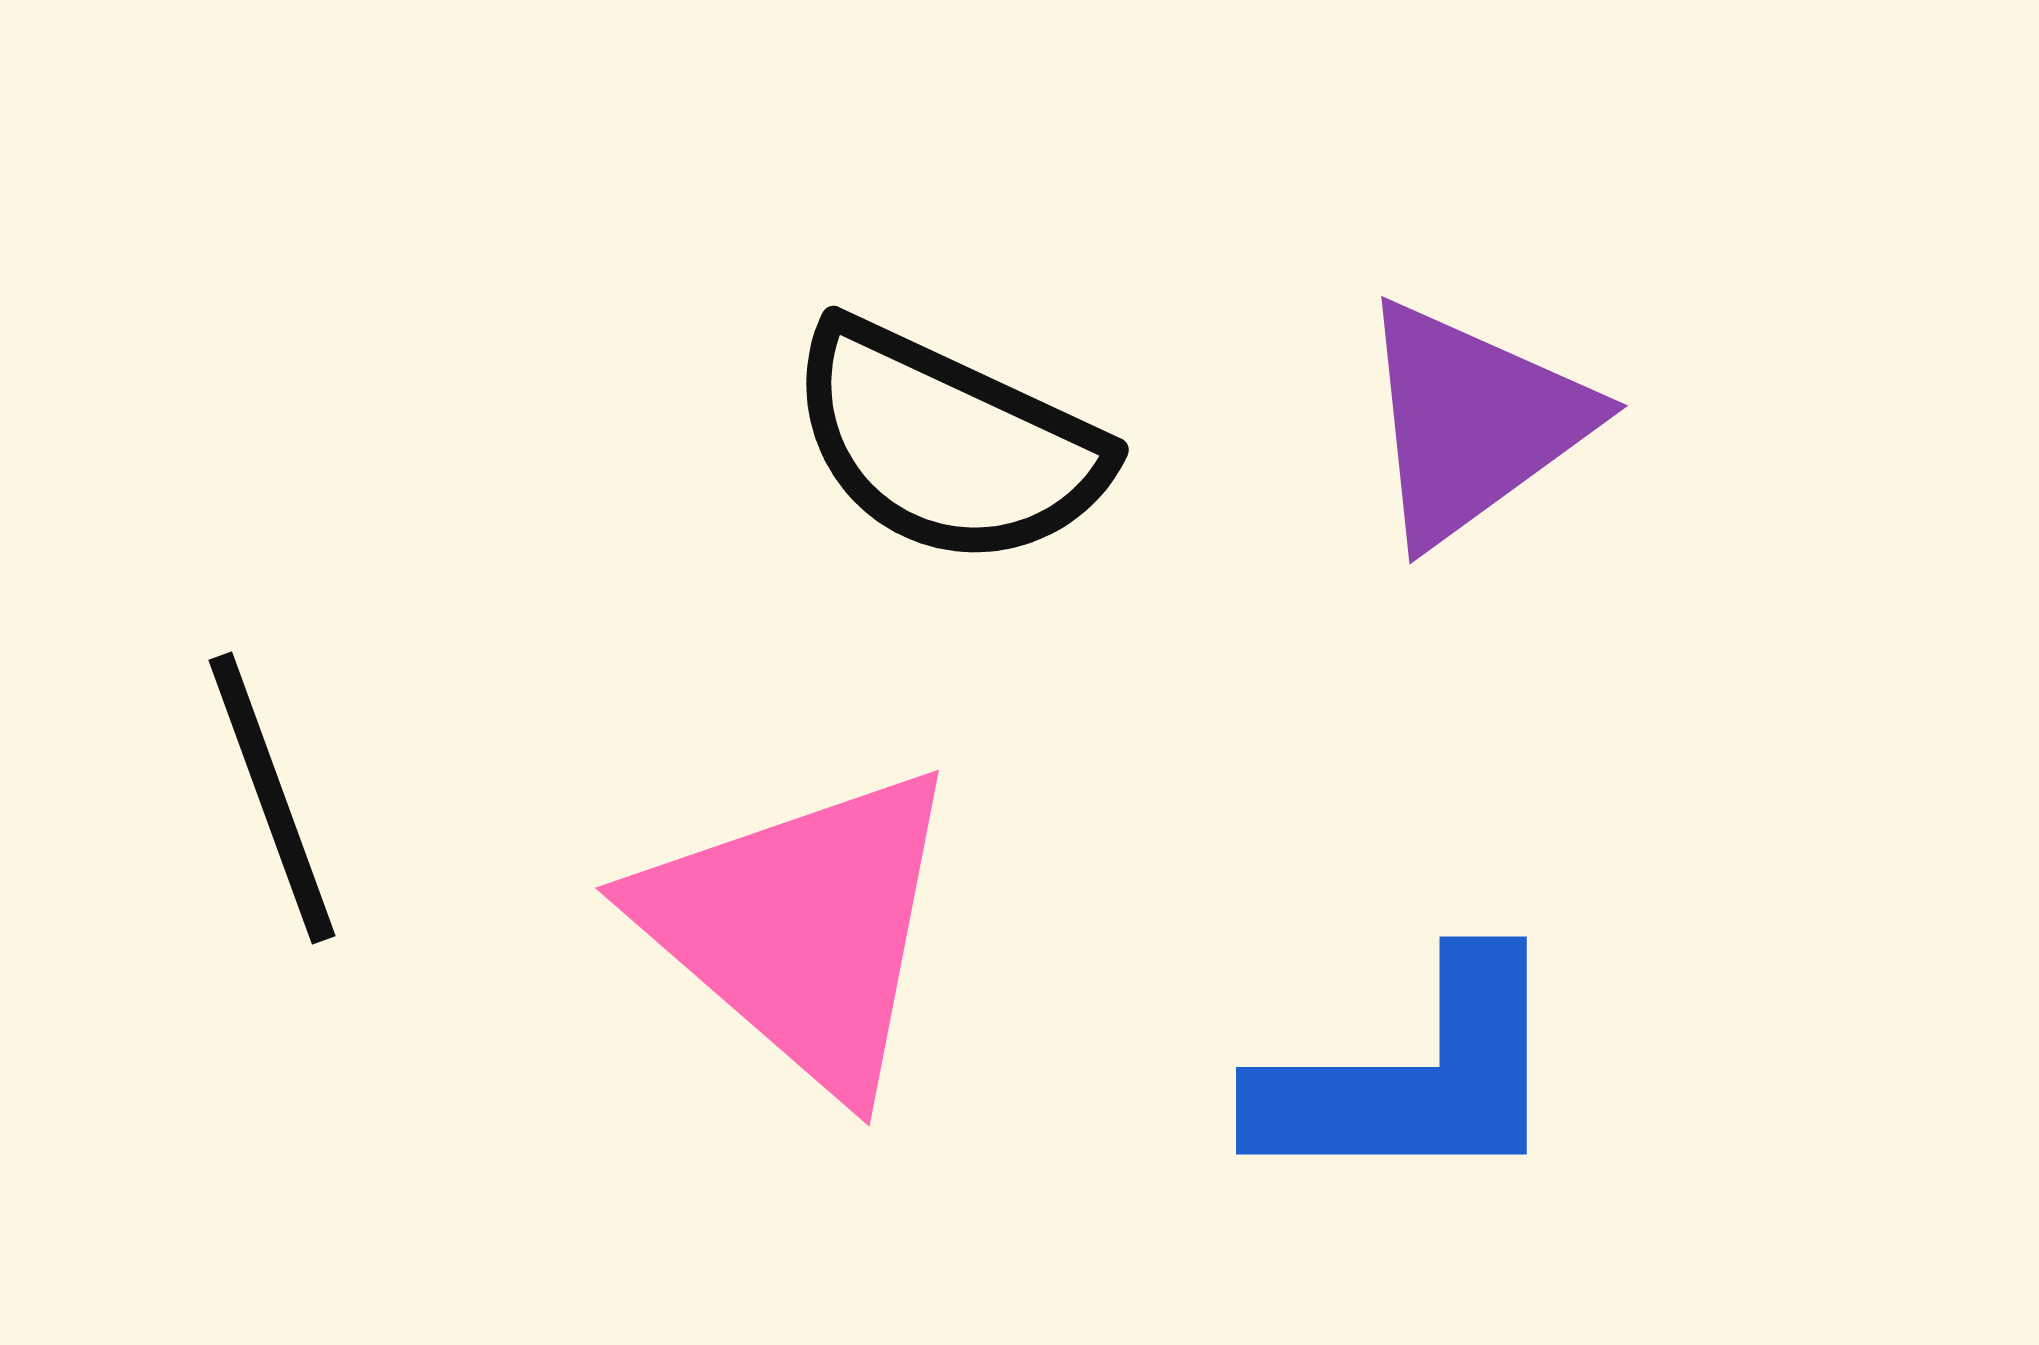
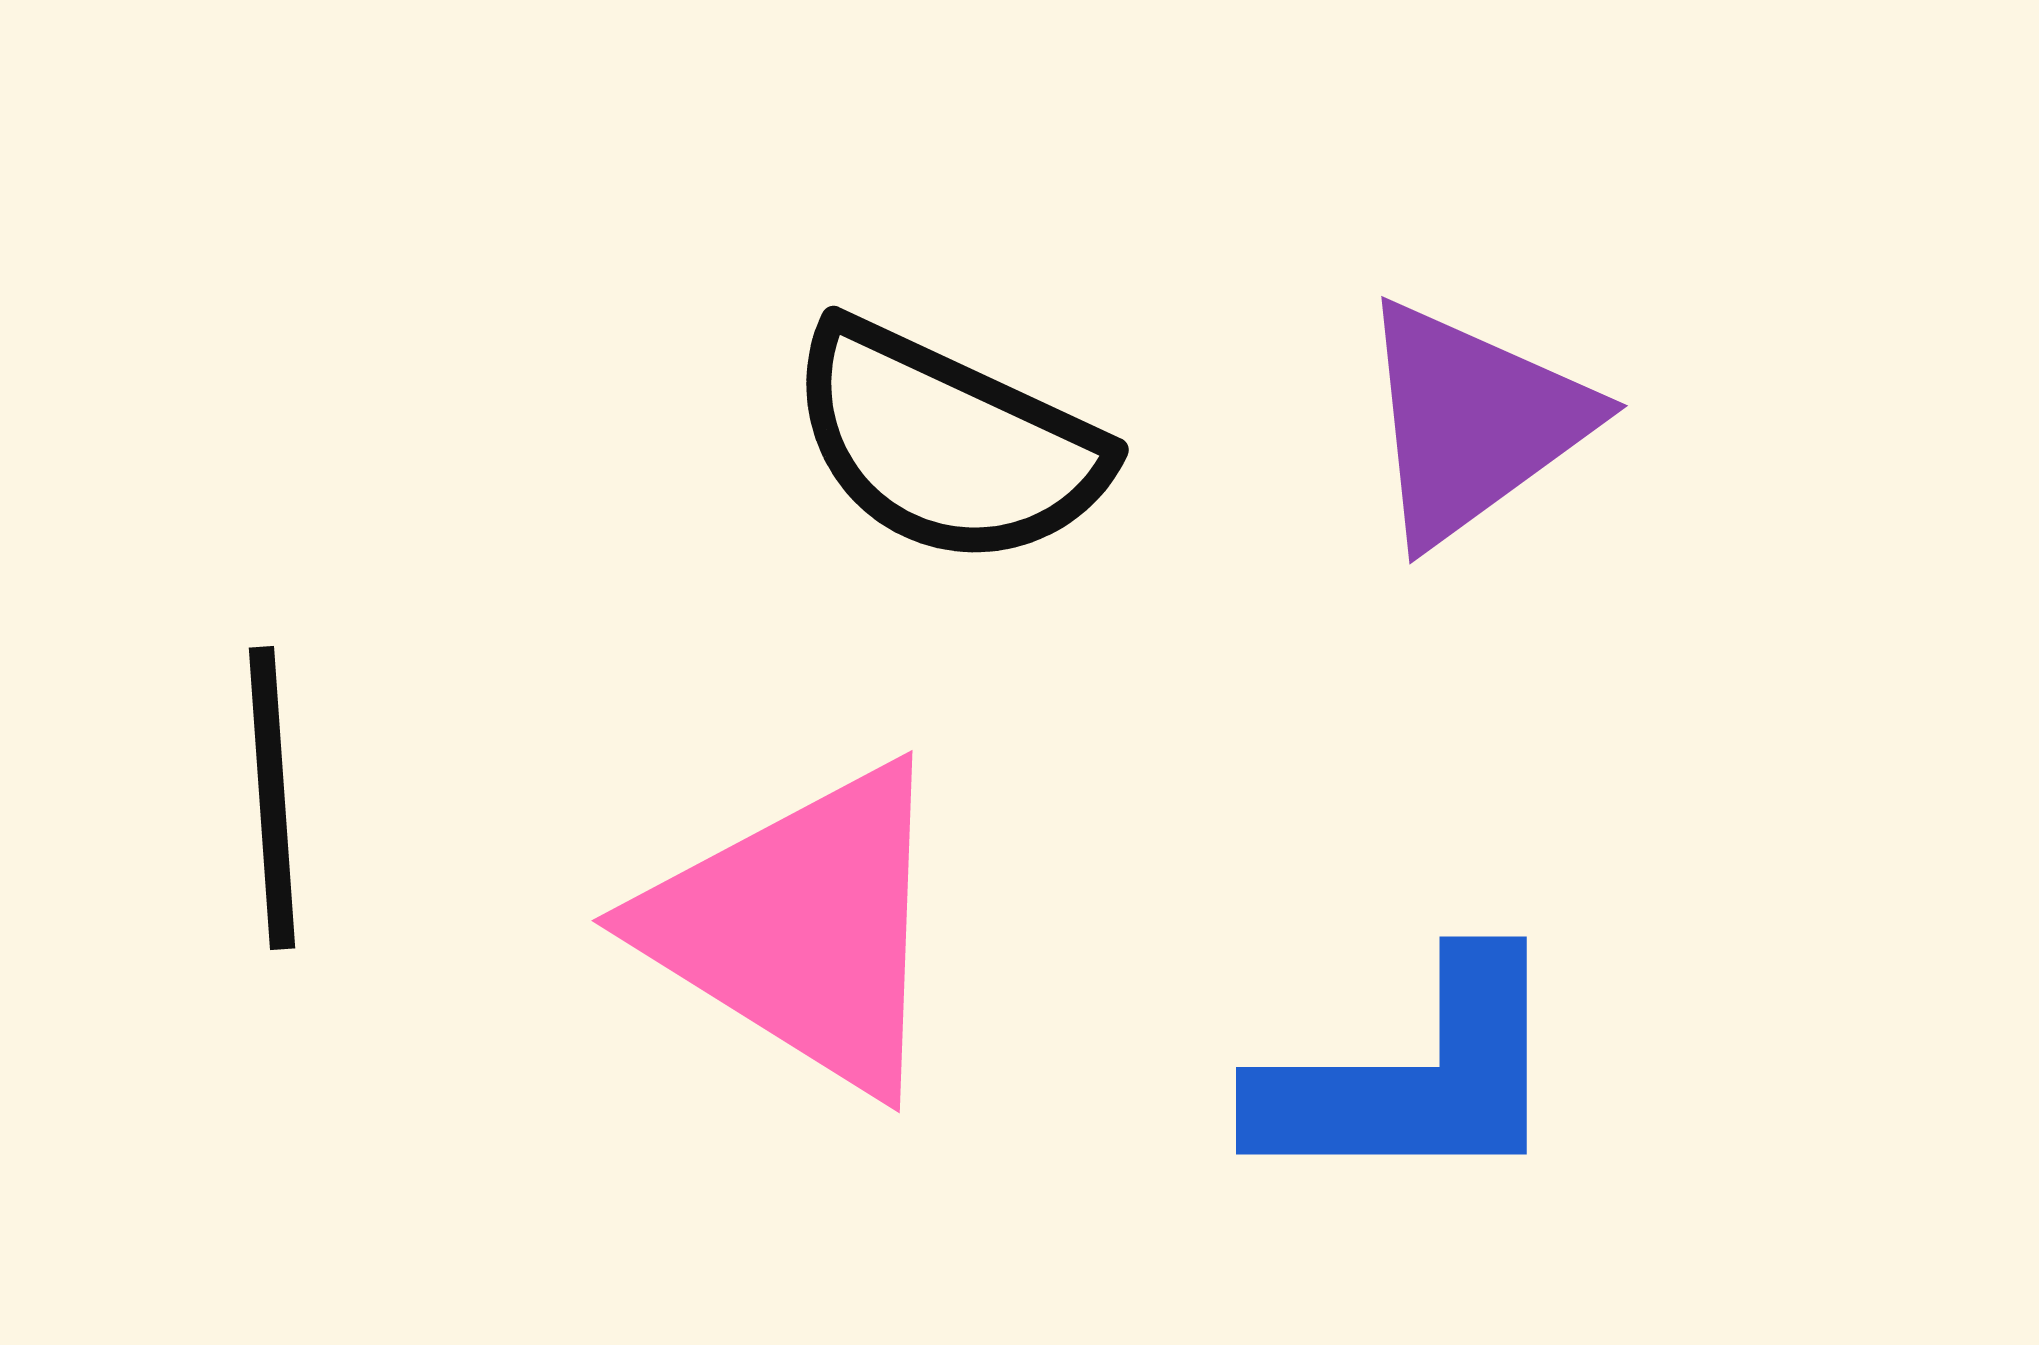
black line: rotated 16 degrees clockwise
pink triangle: rotated 9 degrees counterclockwise
